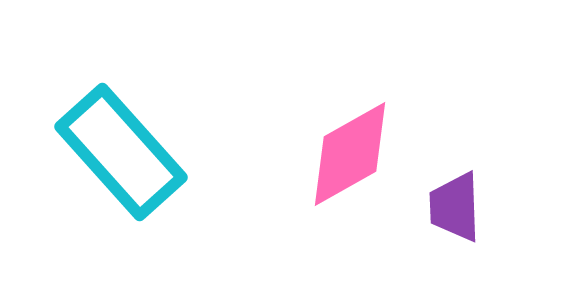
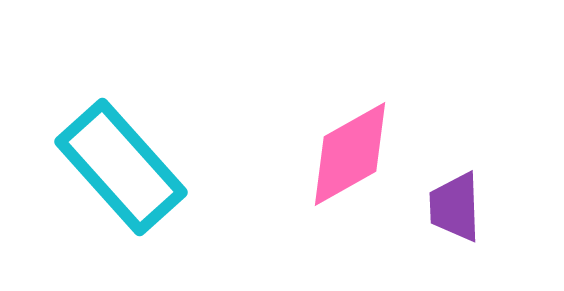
cyan rectangle: moved 15 px down
